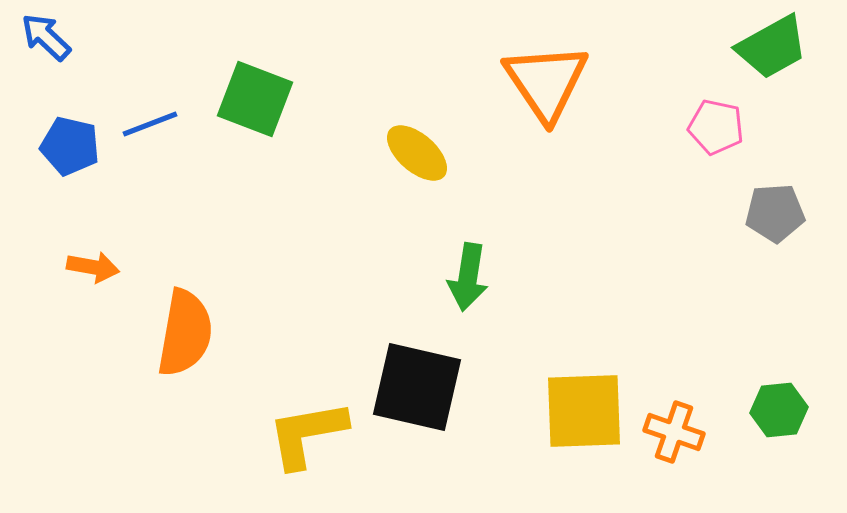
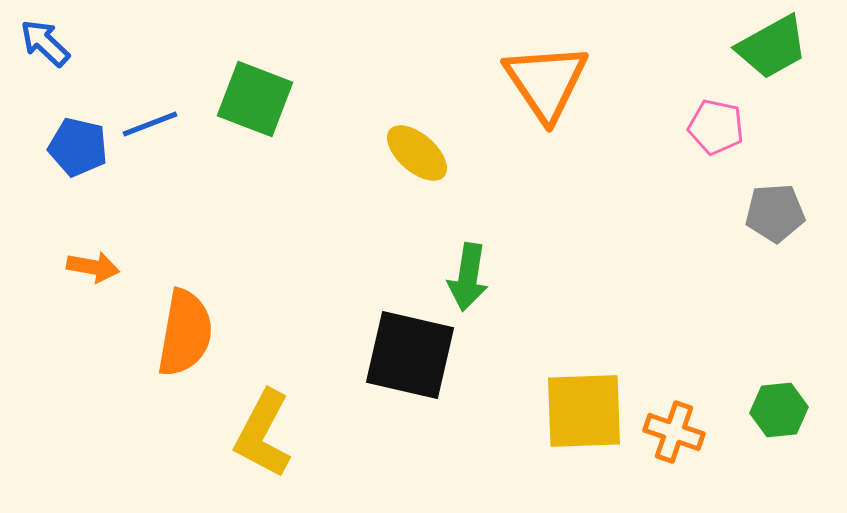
blue arrow: moved 1 px left, 6 px down
blue pentagon: moved 8 px right, 1 px down
black square: moved 7 px left, 32 px up
yellow L-shape: moved 44 px left; rotated 52 degrees counterclockwise
